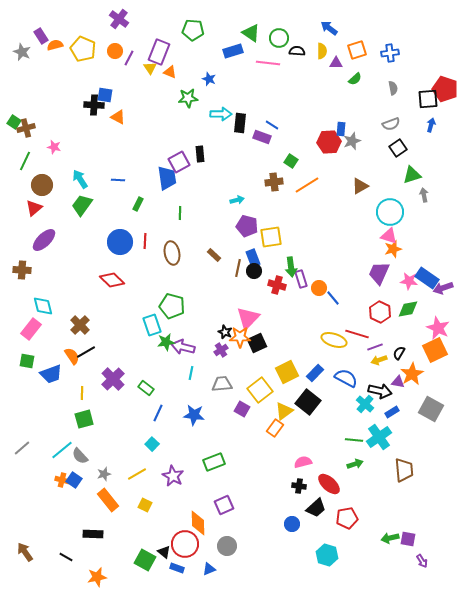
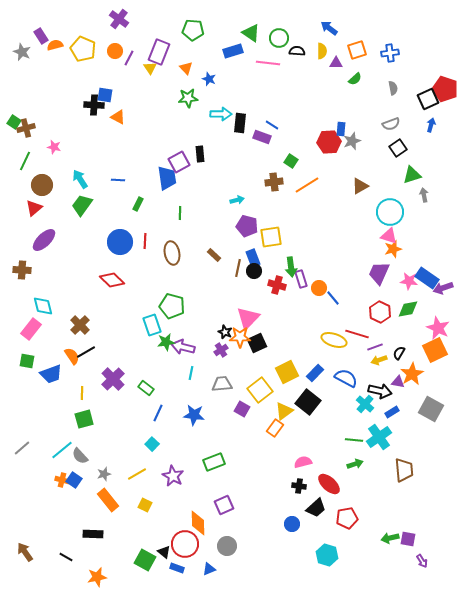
orange triangle at (170, 72): moved 16 px right, 4 px up; rotated 24 degrees clockwise
black square at (428, 99): rotated 20 degrees counterclockwise
